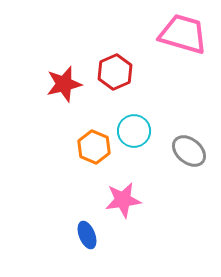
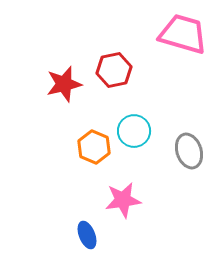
red hexagon: moved 1 px left, 2 px up; rotated 12 degrees clockwise
gray ellipse: rotated 32 degrees clockwise
